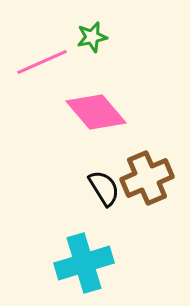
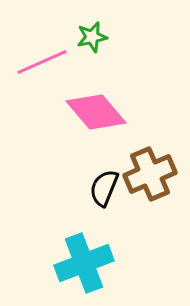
brown cross: moved 3 px right, 4 px up
black semicircle: rotated 126 degrees counterclockwise
cyan cross: rotated 4 degrees counterclockwise
